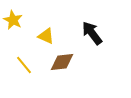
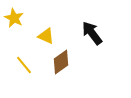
yellow star: moved 1 px right, 2 px up
brown diamond: moved 1 px left; rotated 30 degrees counterclockwise
